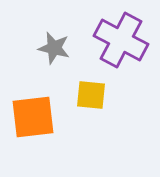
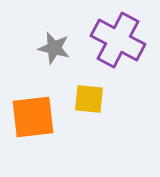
purple cross: moved 3 px left
yellow square: moved 2 px left, 4 px down
